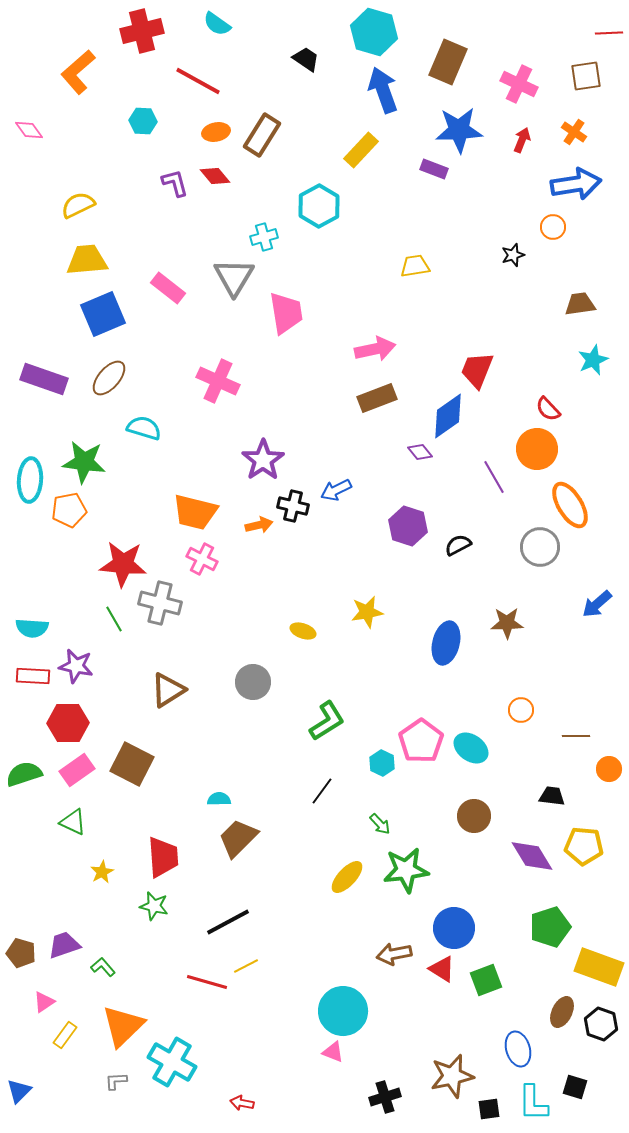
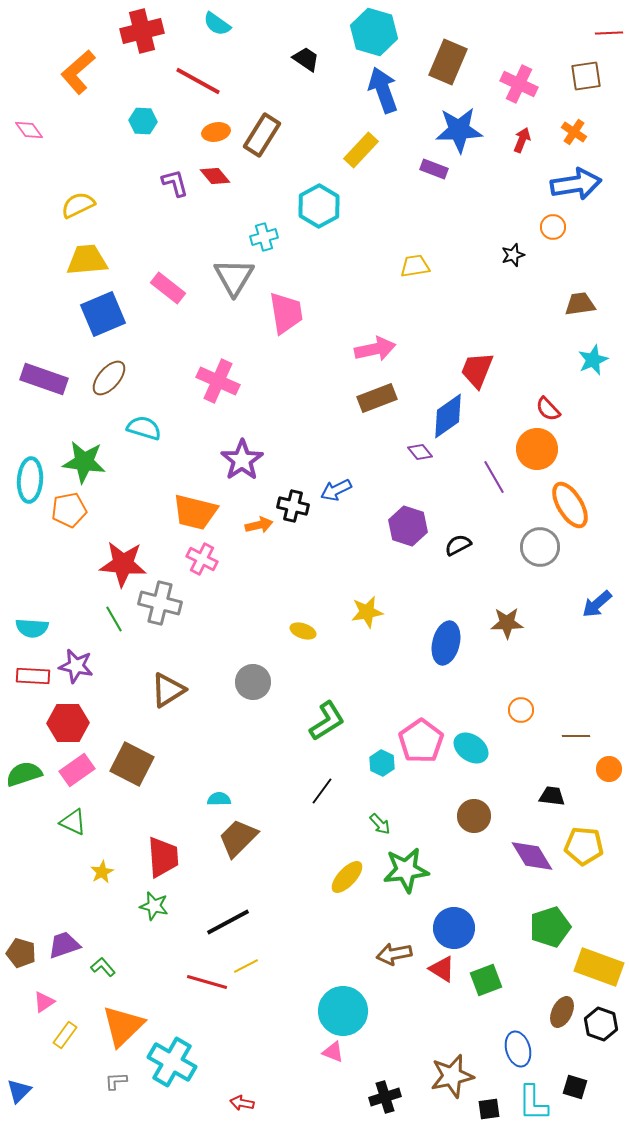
purple star at (263, 460): moved 21 px left
